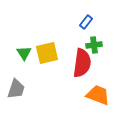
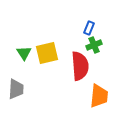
blue rectangle: moved 3 px right, 6 px down; rotated 16 degrees counterclockwise
green cross: rotated 14 degrees counterclockwise
red semicircle: moved 2 px left, 3 px down; rotated 12 degrees counterclockwise
gray trapezoid: rotated 15 degrees counterclockwise
orange trapezoid: moved 1 px right, 1 px down; rotated 75 degrees clockwise
